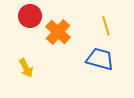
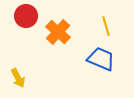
red circle: moved 4 px left
blue trapezoid: moved 1 px right; rotated 8 degrees clockwise
yellow arrow: moved 8 px left, 10 px down
